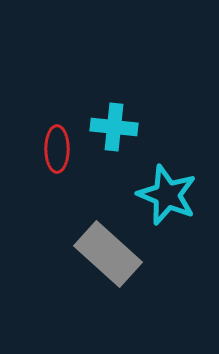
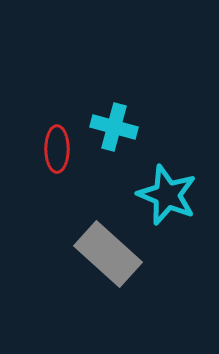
cyan cross: rotated 9 degrees clockwise
